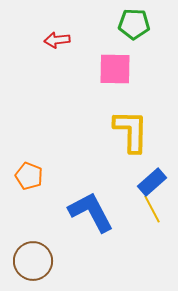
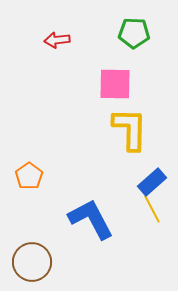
green pentagon: moved 9 px down
pink square: moved 15 px down
yellow L-shape: moved 1 px left, 2 px up
orange pentagon: rotated 16 degrees clockwise
blue L-shape: moved 7 px down
brown circle: moved 1 px left, 1 px down
